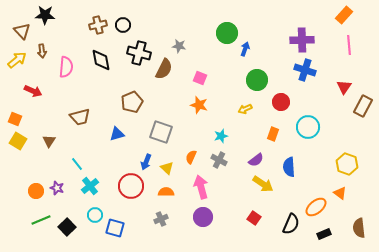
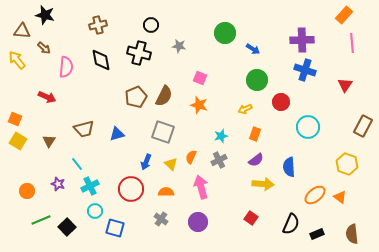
black star at (45, 15): rotated 12 degrees clockwise
black circle at (123, 25): moved 28 px right
brown triangle at (22, 31): rotated 42 degrees counterclockwise
green circle at (227, 33): moved 2 px left
pink line at (349, 45): moved 3 px right, 2 px up
blue arrow at (245, 49): moved 8 px right; rotated 104 degrees clockwise
brown arrow at (42, 51): moved 2 px right, 3 px up; rotated 40 degrees counterclockwise
yellow arrow at (17, 60): rotated 90 degrees counterclockwise
brown semicircle at (164, 69): moved 27 px down
red triangle at (344, 87): moved 1 px right, 2 px up
red arrow at (33, 91): moved 14 px right, 6 px down
brown pentagon at (132, 102): moved 4 px right, 5 px up
brown rectangle at (363, 106): moved 20 px down
brown trapezoid at (80, 117): moved 4 px right, 12 px down
gray square at (161, 132): moved 2 px right
orange rectangle at (273, 134): moved 18 px left
gray cross at (219, 160): rotated 35 degrees clockwise
yellow triangle at (167, 168): moved 4 px right, 4 px up
yellow arrow at (263, 184): rotated 30 degrees counterclockwise
cyan cross at (90, 186): rotated 12 degrees clockwise
red circle at (131, 186): moved 3 px down
purple star at (57, 188): moved 1 px right, 4 px up
orange circle at (36, 191): moved 9 px left
orange triangle at (340, 193): moved 4 px down
orange ellipse at (316, 207): moved 1 px left, 12 px up
cyan circle at (95, 215): moved 4 px up
purple circle at (203, 217): moved 5 px left, 5 px down
red square at (254, 218): moved 3 px left
gray cross at (161, 219): rotated 32 degrees counterclockwise
brown semicircle at (359, 228): moved 7 px left, 6 px down
black rectangle at (324, 234): moved 7 px left
